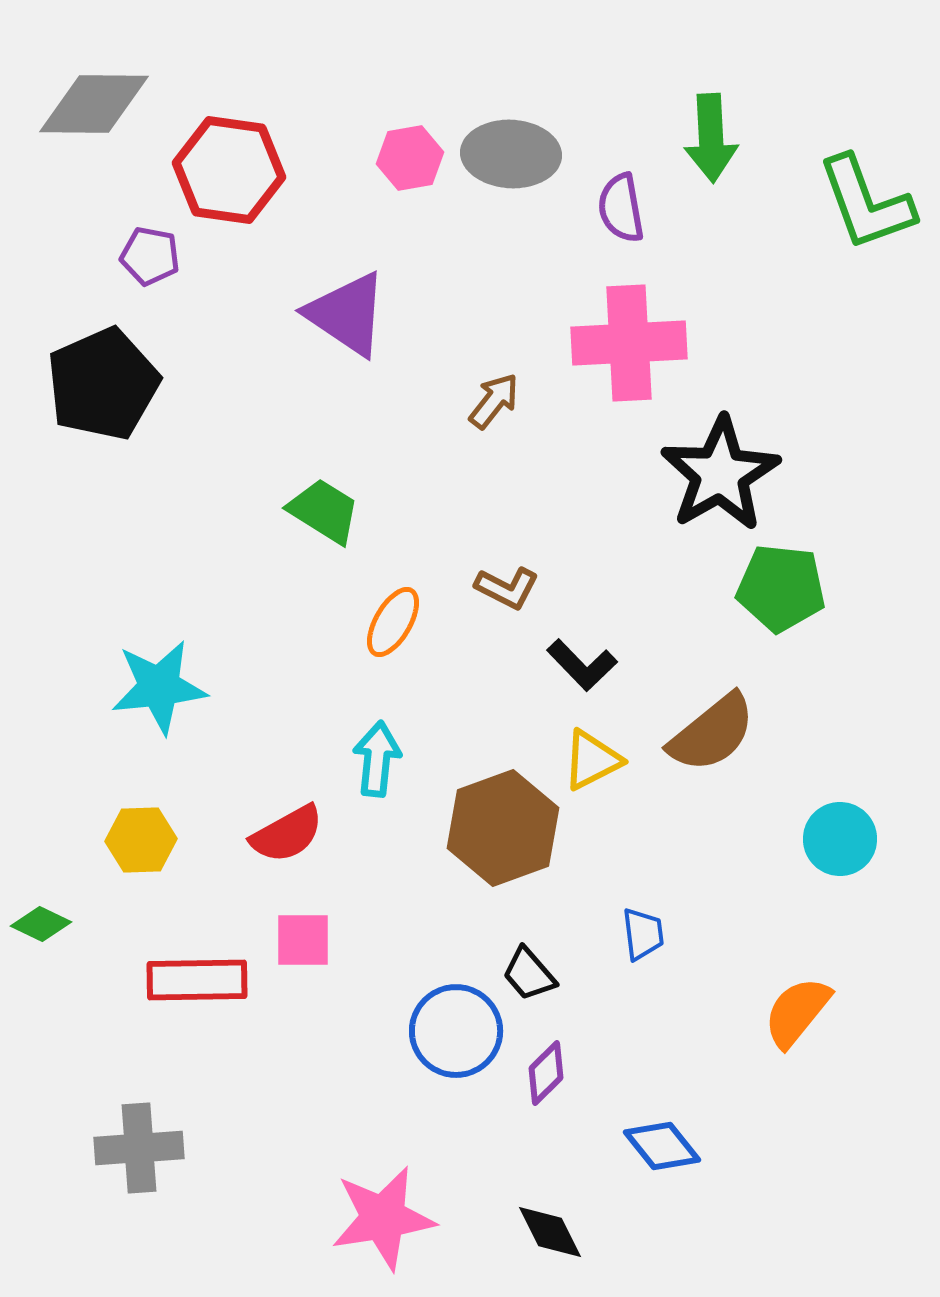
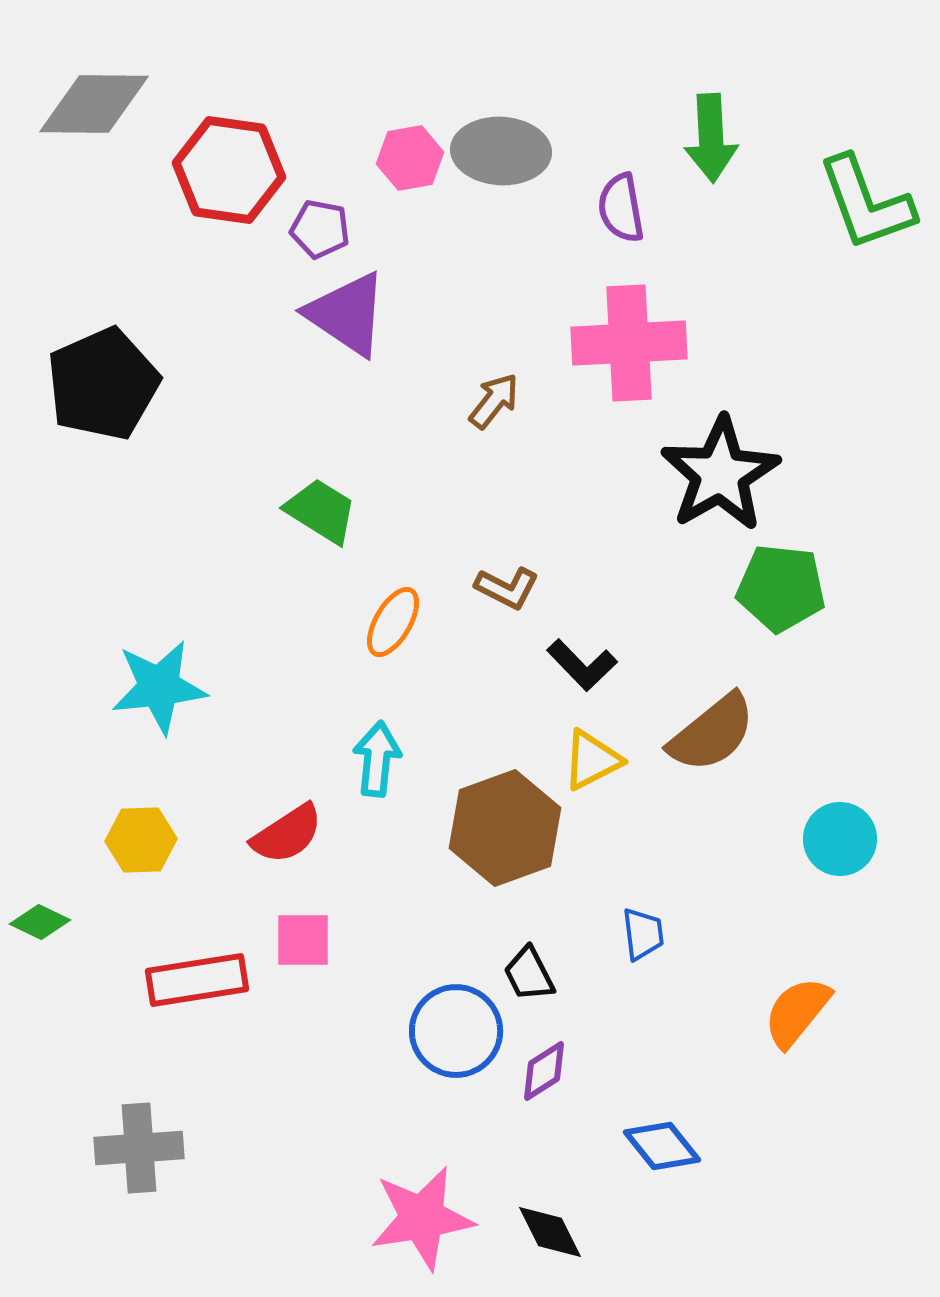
gray ellipse: moved 10 px left, 3 px up
purple pentagon: moved 170 px right, 27 px up
green trapezoid: moved 3 px left
brown hexagon: moved 2 px right
red semicircle: rotated 4 degrees counterclockwise
green diamond: moved 1 px left, 2 px up
black trapezoid: rotated 14 degrees clockwise
red rectangle: rotated 8 degrees counterclockwise
purple diamond: moved 2 px left, 2 px up; rotated 12 degrees clockwise
pink star: moved 39 px right
